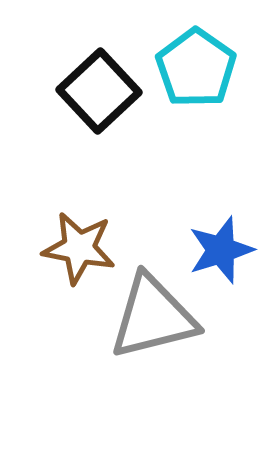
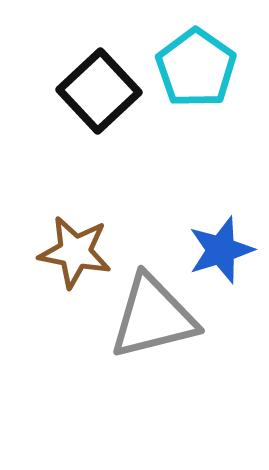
brown star: moved 4 px left, 4 px down
